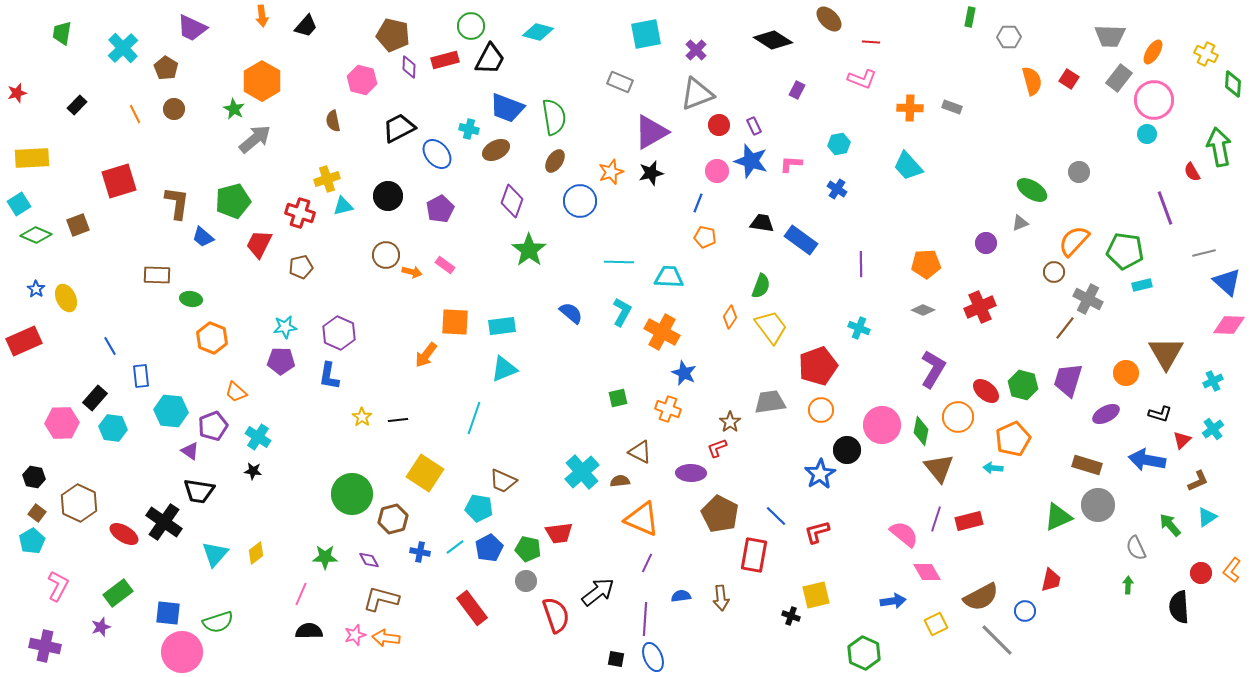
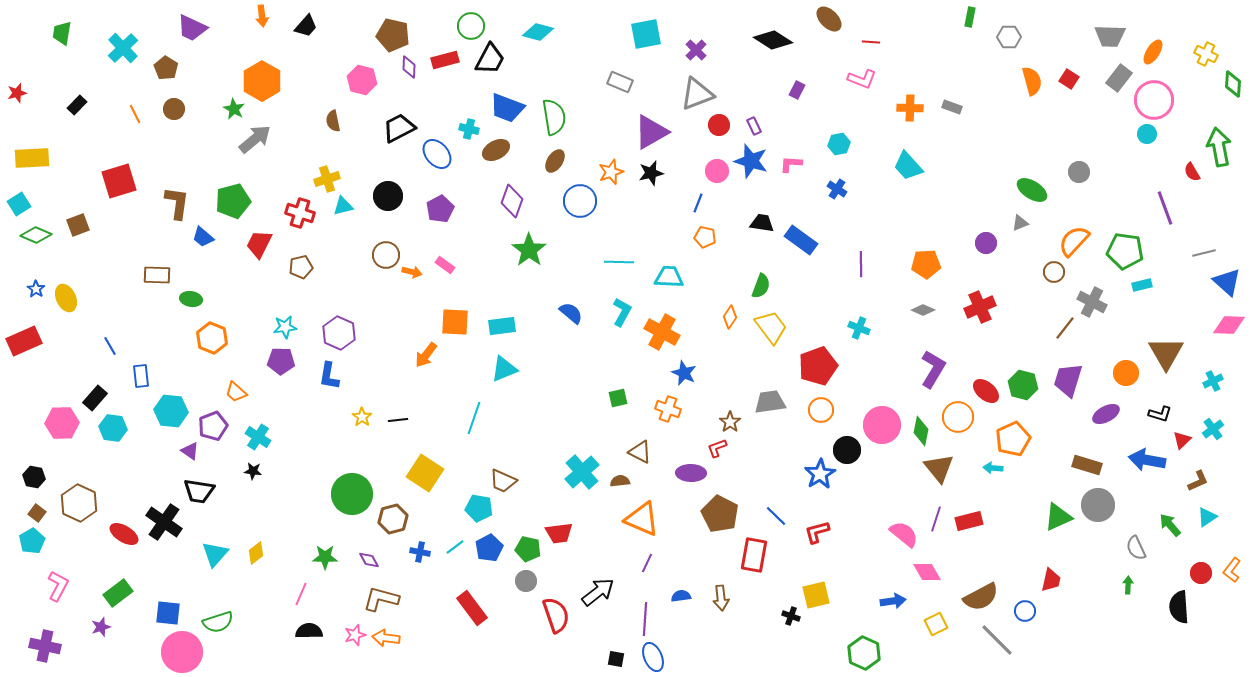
gray cross at (1088, 299): moved 4 px right, 3 px down
